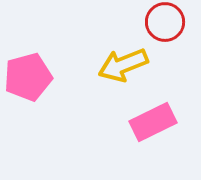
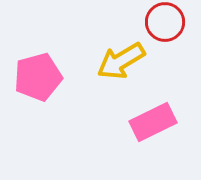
yellow arrow: moved 2 px left, 4 px up; rotated 9 degrees counterclockwise
pink pentagon: moved 10 px right
